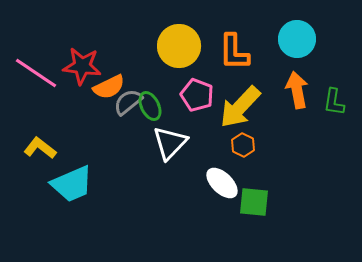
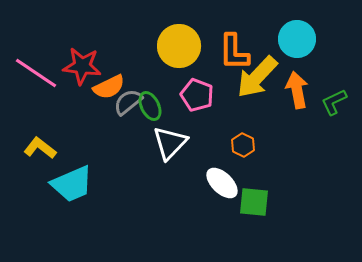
green L-shape: rotated 56 degrees clockwise
yellow arrow: moved 17 px right, 30 px up
